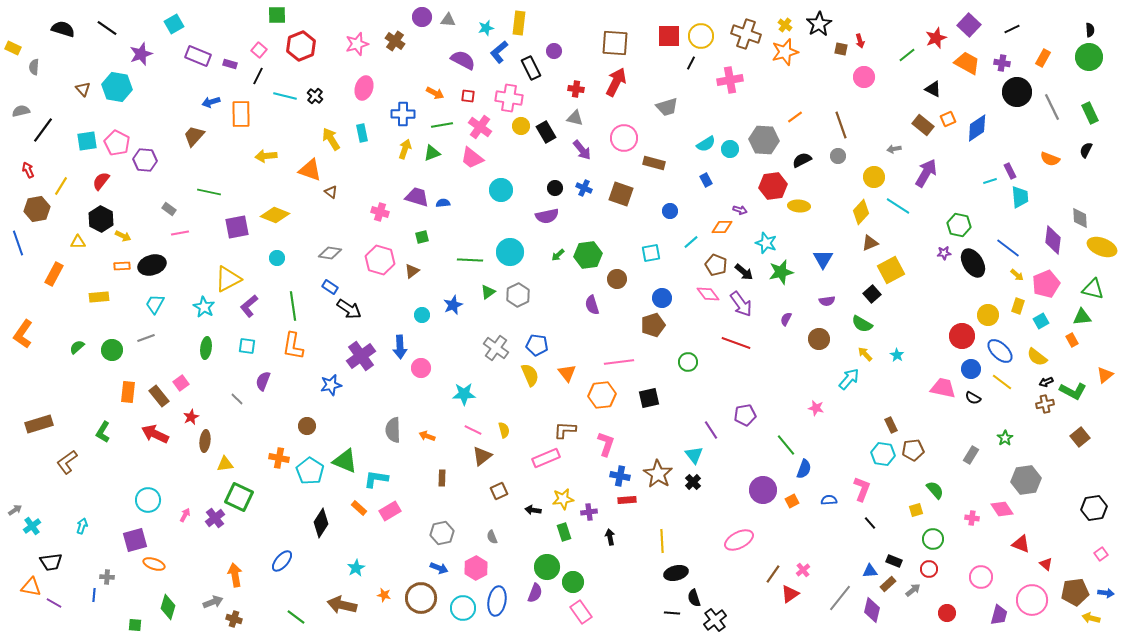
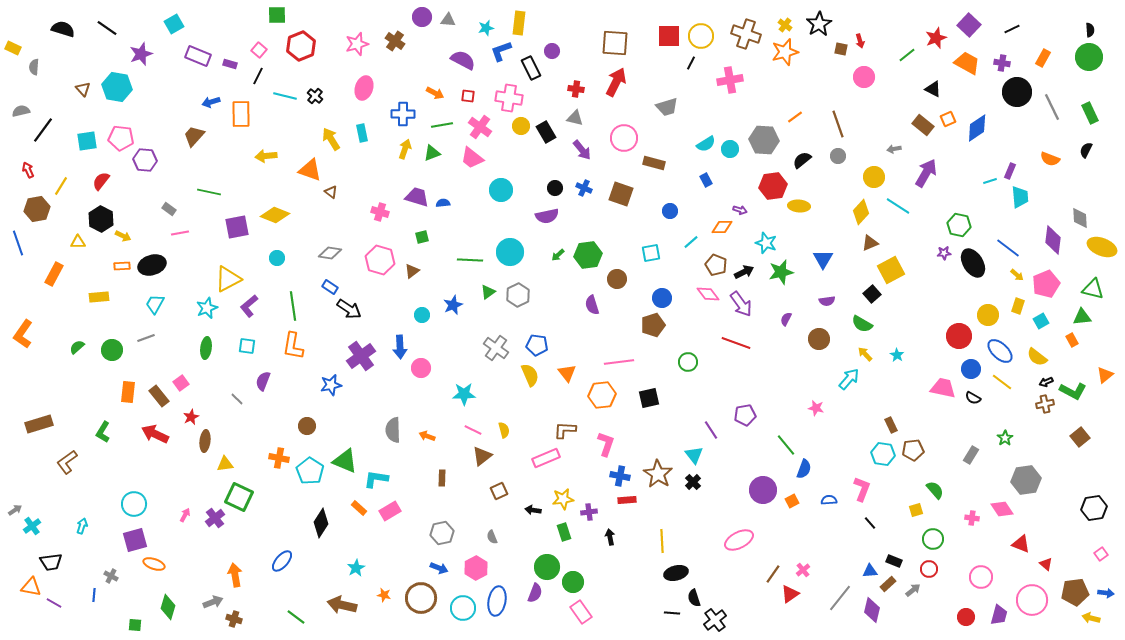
purple circle at (554, 51): moved 2 px left
blue L-shape at (499, 52): moved 2 px right, 1 px up; rotated 20 degrees clockwise
brown line at (841, 125): moved 3 px left, 1 px up
pink pentagon at (117, 143): moved 4 px right, 5 px up; rotated 20 degrees counterclockwise
black semicircle at (802, 160): rotated 12 degrees counterclockwise
purple rectangle at (1010, 171): rotated 49 degrees clockwise
black arrow at (744, 272): rotated 66 degrees counterclockwise
cyan star at (204, 307): moved 3 px right, 1 px down; rotated 20 degrees clockwise
red circle at (962, 336): moved 3 px left
cyan circle at (148, 500): moved 14 px left, 4 px down
gray cross at (107, 577): moved 4 px right, 1 px up; rotated 24 degrees clockwise
red circle at (947, 613): moved 19 px right, 4 px down
